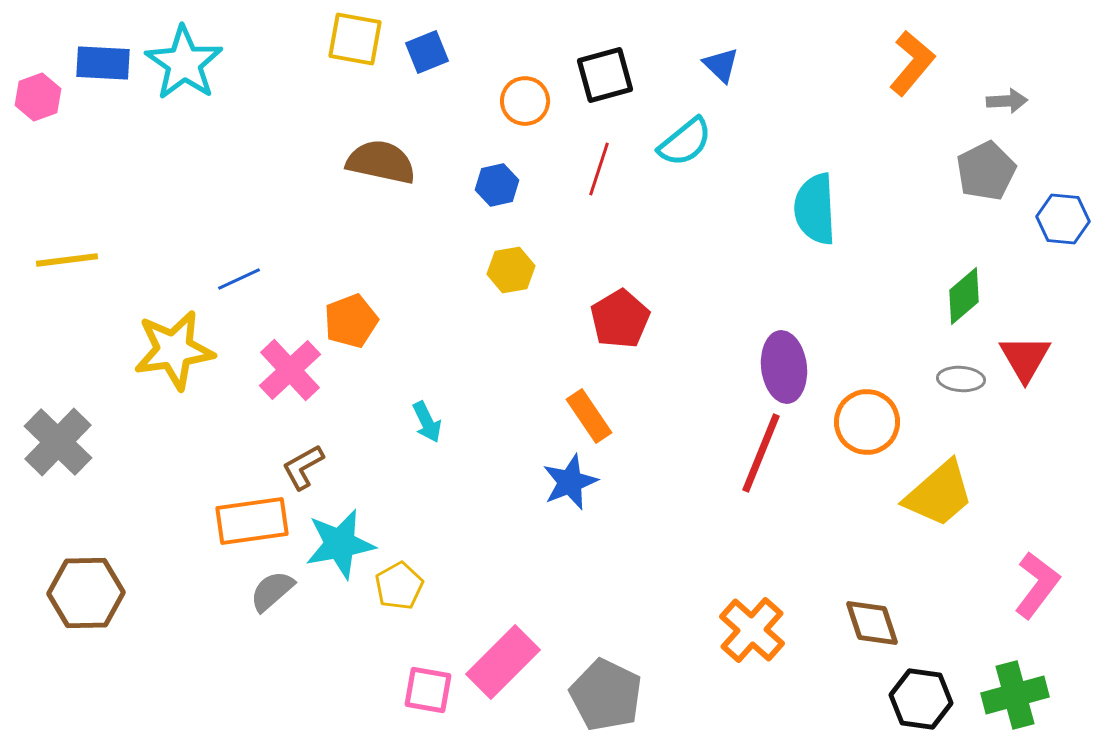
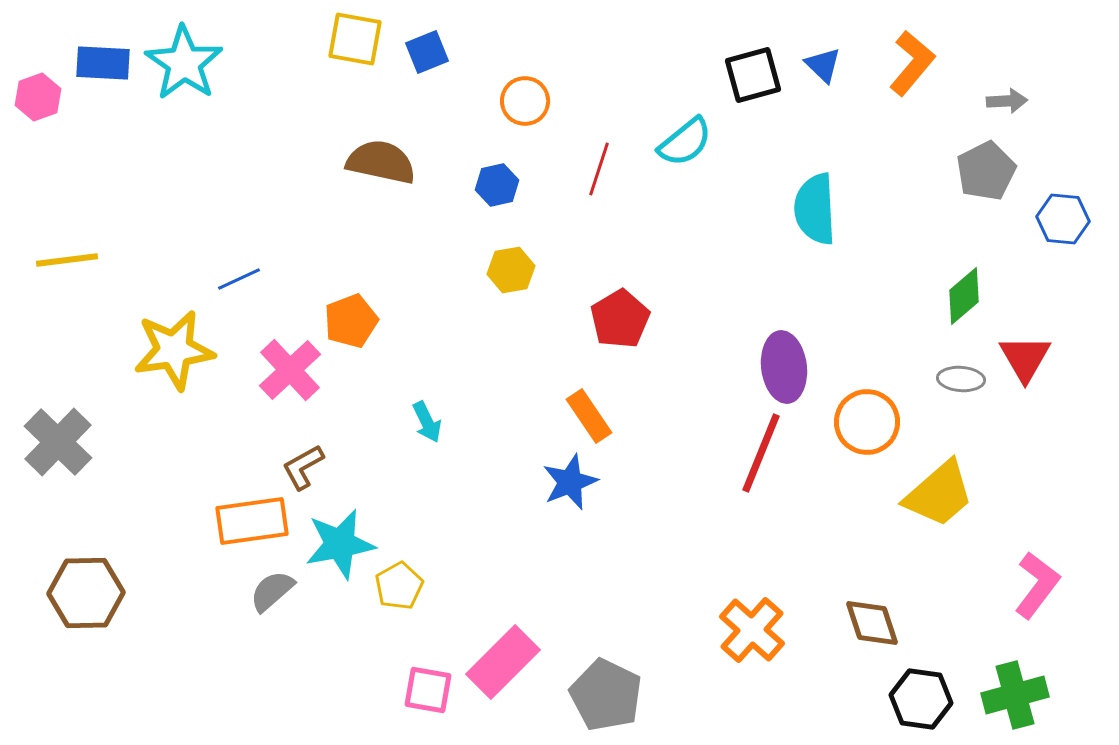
blue triangle at (721, 65): moved 102 px right
black square at (605, 75): moved 148 px right
